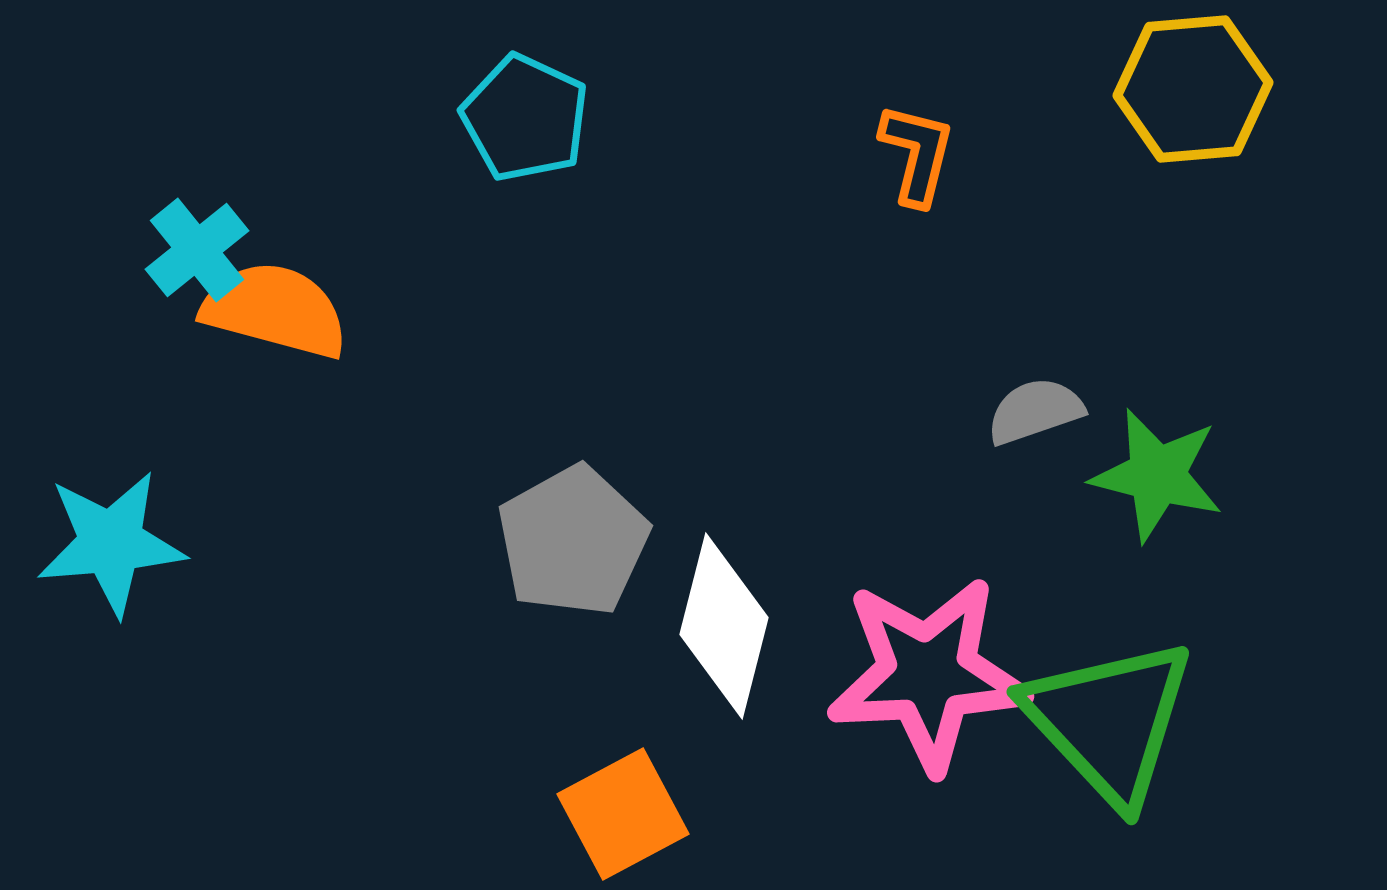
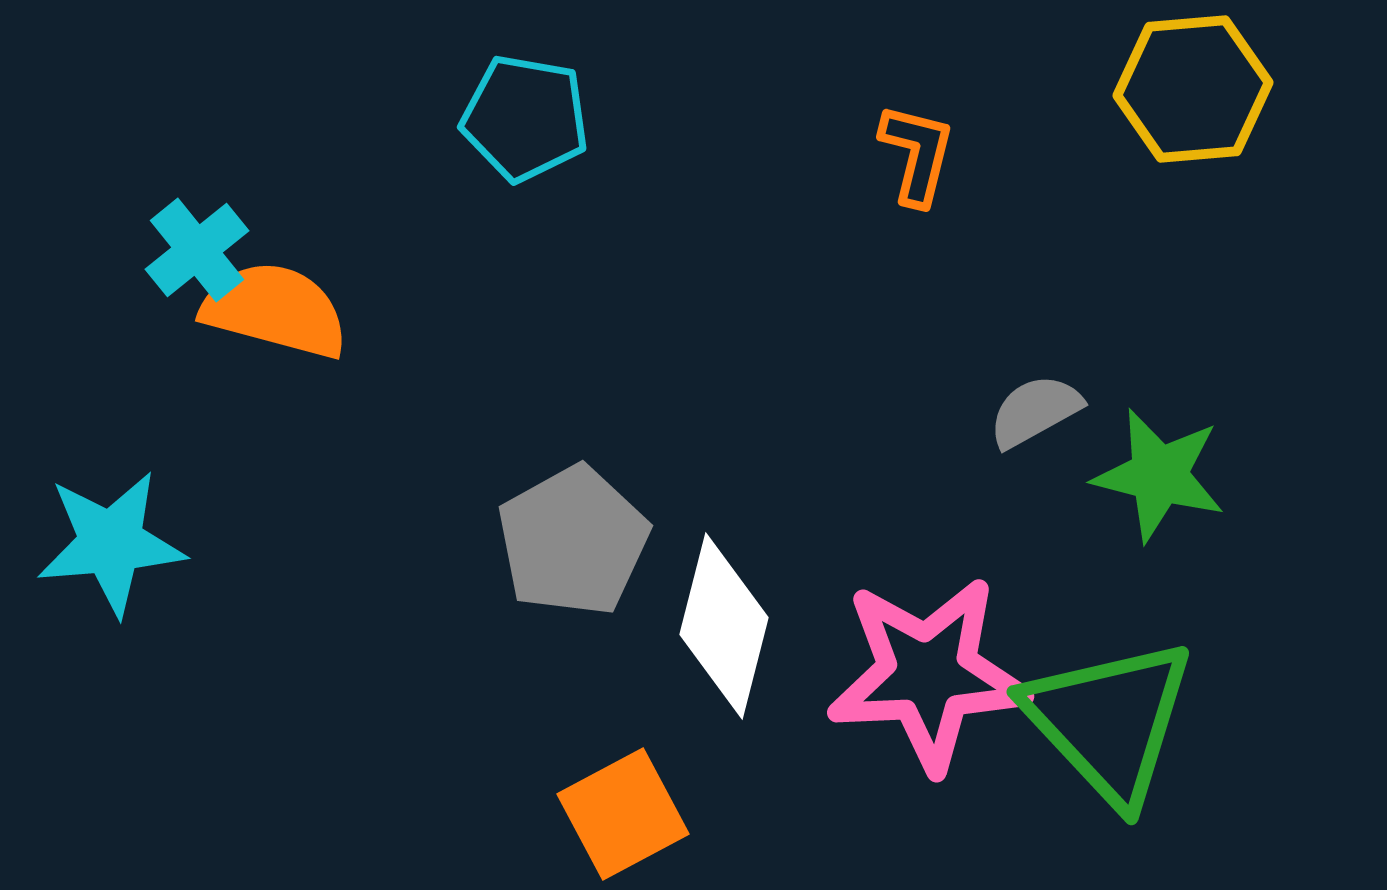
cyan pentagon: rotated 15 degrees counterclockwise
gray semicircle: rotated 10 degrees counterclockwise
green star: moved 2 px right
